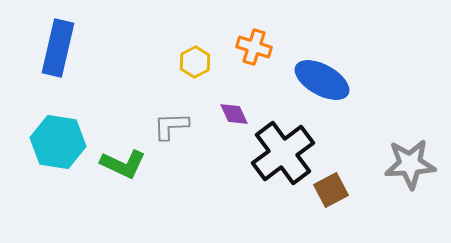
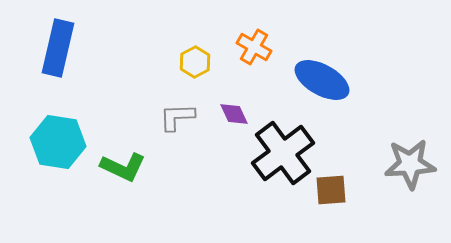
orange cross: rotated 12 degrees clockwise
gray L-shape: moved 6 px right, 9 px up
green L-shape: moved 3 px down
brown square: rotated 24 degrees clockwise
